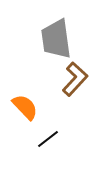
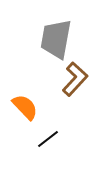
gray trapezoid: rotated 18 degrees clockwise
